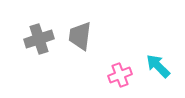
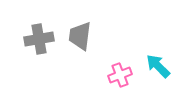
gray cross: rotated 8 degrees clockwise
